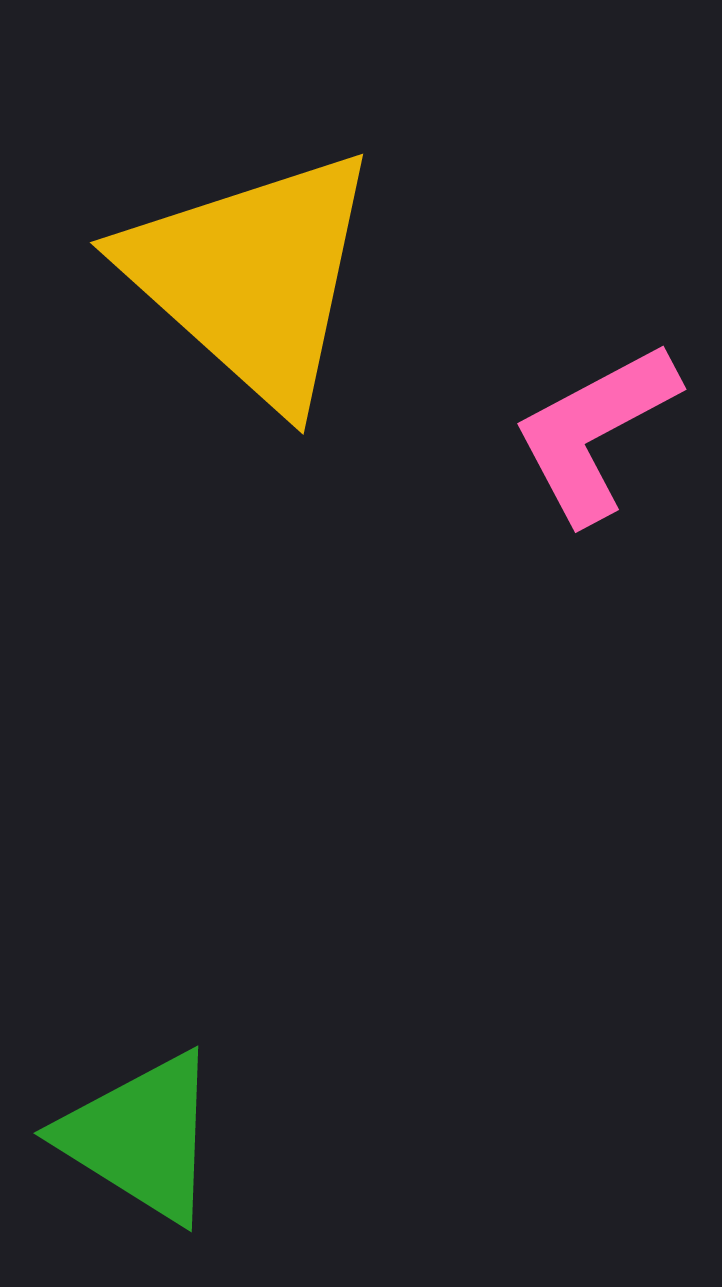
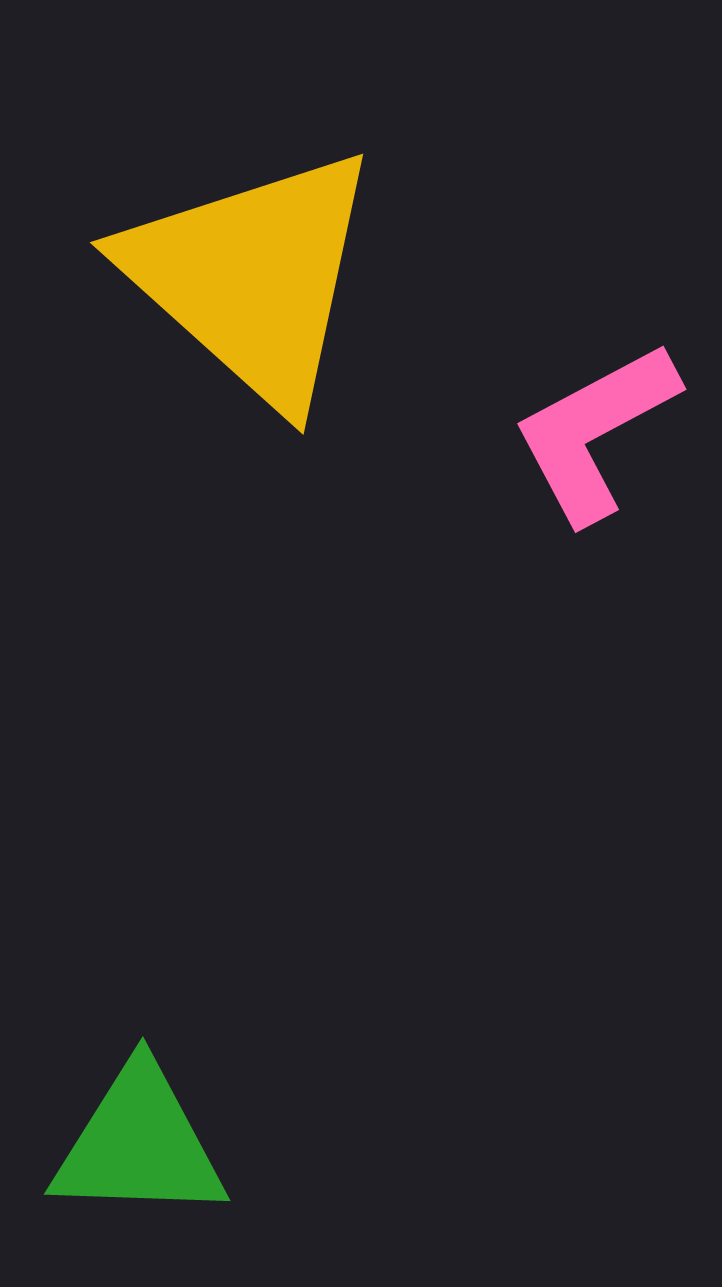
green triangle: moved 2 px left, 7 px down; rotated 30 degrees counterclockwise
